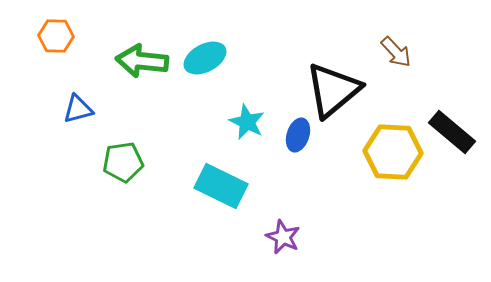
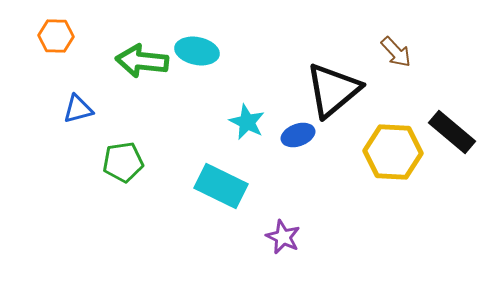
cyan ellipse: moved 8 px left, 7 px up; rotated 39 degrees clockwise
blue ellipse: rotated 52 degrees clockwise
